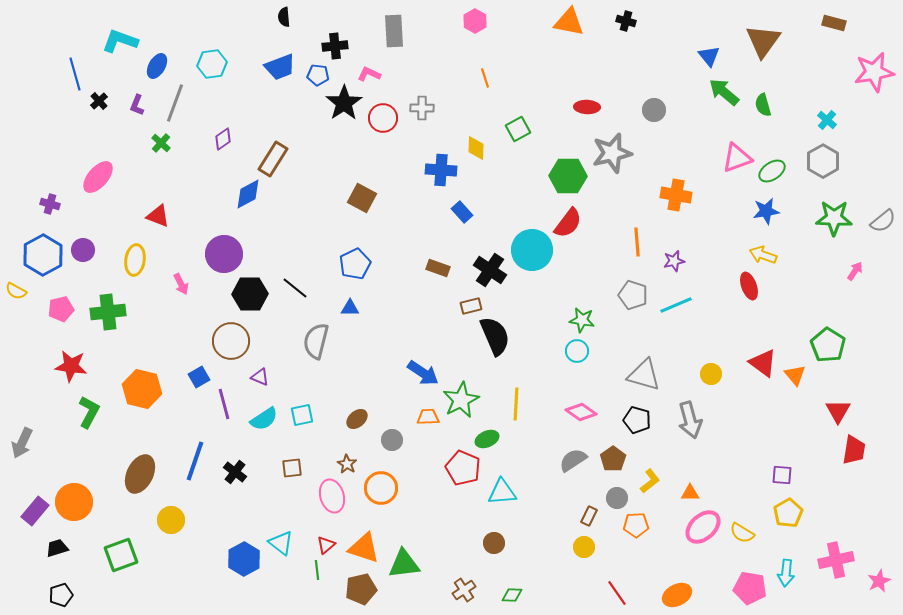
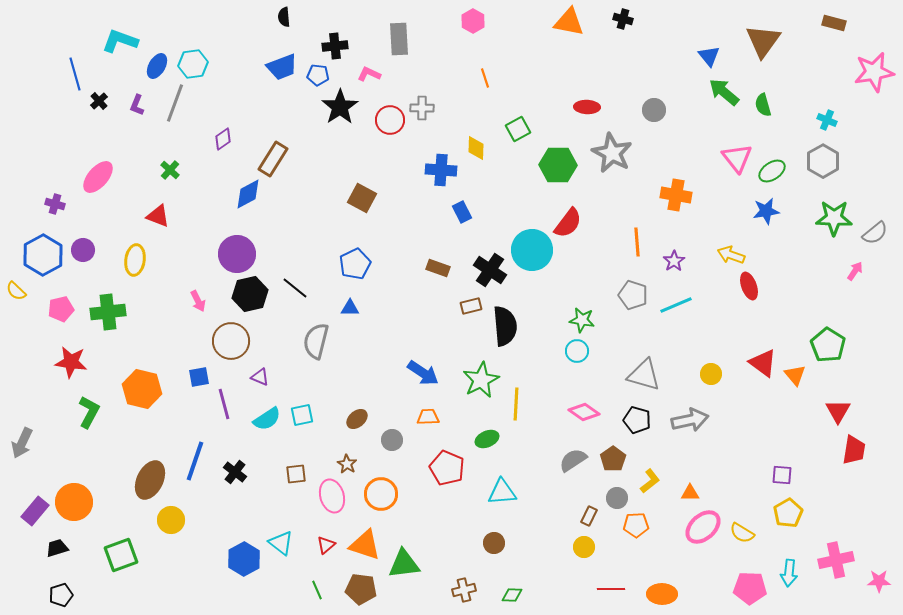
pink hexagon at (475, 21): moved 2 px left
black cross at (626, 21): moved 3 px left, 2 px up
gray rectangle at (394, 31): moved 5 px right, 8 px down
cyan hexagon at (212, 64): moved 19 px left
blue trapezoid at (280, 67): moved 2 px right
black star at (344, 103): moved 4 px left, 4 px down
red circle at (383, 118): moved 7 px right, 2 px down
cyan cross at (827, 120): rotated 18 degrees counterclockwise
green cross at (161, 143): moved 9 px right, 27 px down
gray star at (612, 153): rotated 30 degrees counterclockwise
pink triangle at (737, 158): rotated 48 degrees counterclockwise
green hexagon at (568, 176): moved 10 px left, 11 px up
purple cross at (50, 204): moved 5 px right
blue rectangle at (462, 212): rotated 15 degrees clockwise
gray semicircle at (883, 221): moved 8 px left, 12 px down
purple circle at (224, 254): moved 13 px right
yellow arrow at (763, 255): moved 32 px left
purple star at (674, 261): rotated 20 degrees counterclockwise
pink arrow at (181, 284): moved 17 px right, 17 px down
yellow semicircle at (16, 291): rotated 15 degrees clockwise
black hexagon at (250, 294): rotated 12 degrees counterclockwise
black semicircle at (495, 336): moved 10 px right, 10 px up; rotated 18 degrees clockwise
red star at (71, 366): moved 4 px up
blue square at (199, 377): rotated 20 degrees clockwise
green star at (461, 400): moved 20 px right, 20 px up
pink diamond at (581, 412): moved 3 px right
cyan semicircle at (264, 419): moved 3 px right
gray arrow at (690, 420): rotated 87 degrees counterclockwise
brown square at (292, 468): moved 4 px right, 6 px down
red pentagon at (463, 468): moved 16 px left
brown ellipse at (140, 474): moved 10 px right, 6 px down
orange circle at (381, 488): moved 6 px down
orange triangle at (364, 548): moved 1 px right, 3 px up
green line at (317, 570): moved 20 px down; rotated 18 degrees counterclockwise
cyan arrow at (786, 573): moved 3 px right
pink star at (879, 581): rotated 25 degrees clockwise
pink pentagon at (750, 588): rotated 8 degrees counterclockwise
brown pentagon at (361, 589): rotated 20 degrees clockwise
brown cross at (464, 590): rotated 20 degrees clockwise
red line at (617, 593): moved 6 px left, 4 px up; rotated 56 degrees counterclockwise
orange ellipse at (677, 595): moved 15 px left, 1 px up; rotated 28 degrees clockwise
